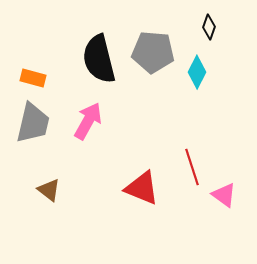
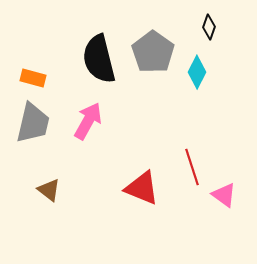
gray pentagon: rotated 30 degrees clockwise
